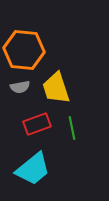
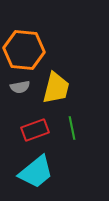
yellow trapezoid: rotated 148 degrees counterclockwise
red rectangle: moved 2 px left, 6 px down
cyan trapezoid: moved 3 px right, 3 px down
